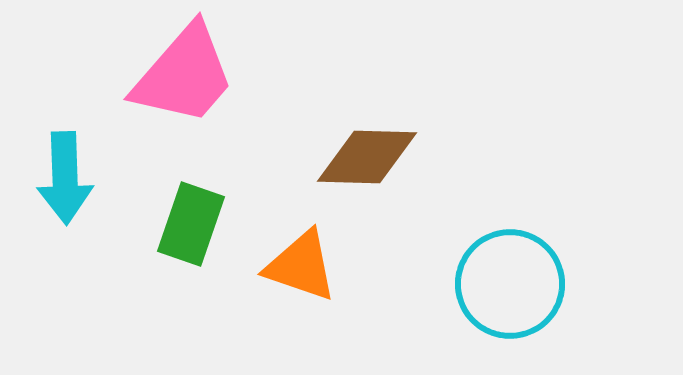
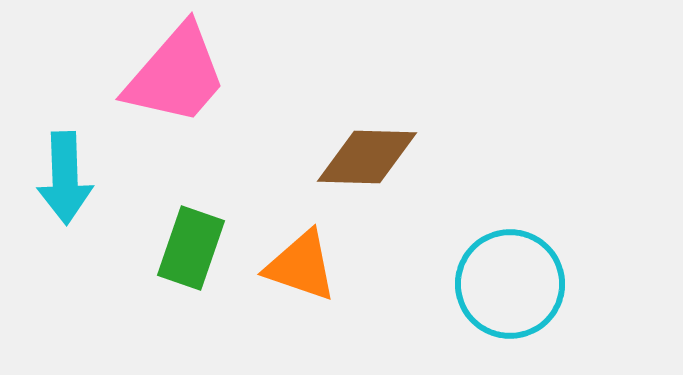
pink trapezoid: moved 8 px left
green rectangle: moved 24 px down
